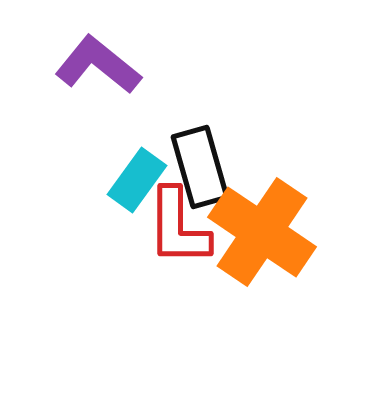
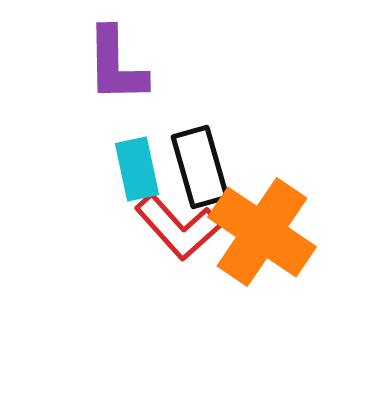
purple L-shape: moved 18 px right; rotated 130 degrees counterclockwise
cyan rectangle: moved 11 px up; rotated 48 degrees counterclockwise
red L-shape: rotated 42 degrees counterclockwise
